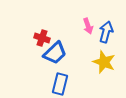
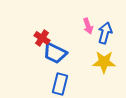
blue arrow: moved 1 px left, 1 px down
red cross: rotated 14 degrees clockwise
blue trapezoid: rotated 70 degrees clockwise
yellow star: rotated 20 degrees counterclockwise
